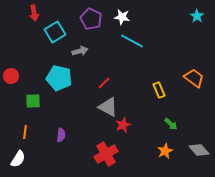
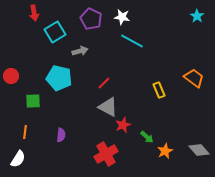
green arrow: moved 24 px left, 13 px down
